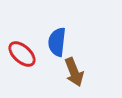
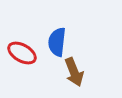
red ellipse: moved 1 px up; rotated 12 degrees counterclockwise
